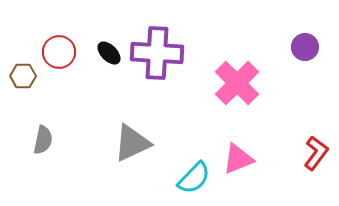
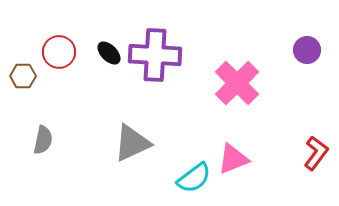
purple circle: moved 2 px right, 3 px down
purple cross: moved 2 px left, 2 px down
pink triangle: moved 5 px left
cyan semicircle: rotated 9 degrees clockwise
